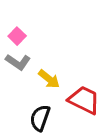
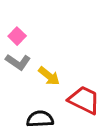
yellow arrow: moved 3 px up
black semicircle: moved 1 px down; rotated 68 degrees clockwise
